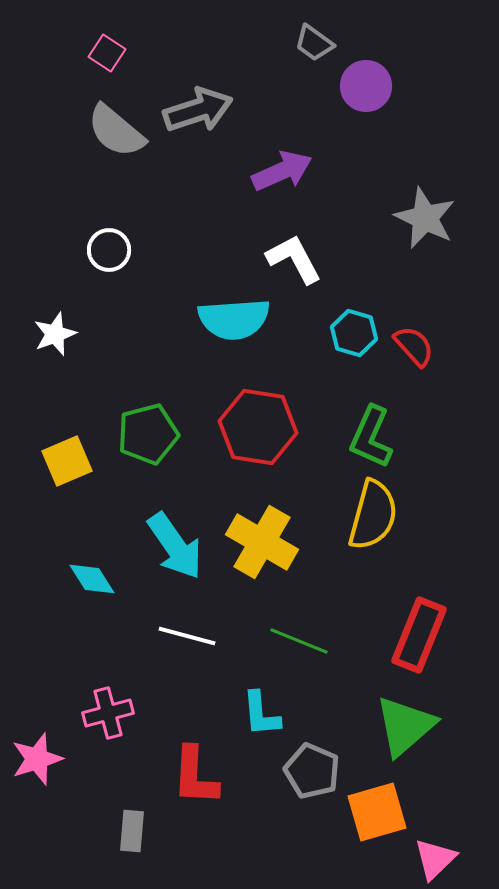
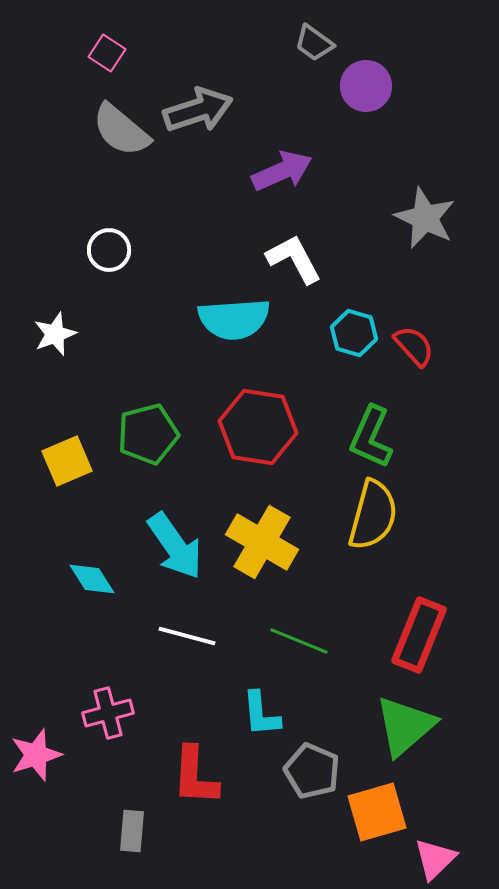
gray semicircle: moved 5 px right, 1 px up
pink star: moved 1 px left, 4 px up
